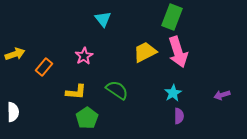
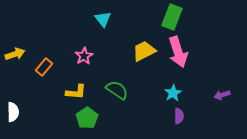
yellow trapezoid: moved 1 px left, 1 px up
